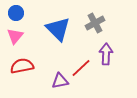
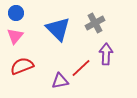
red semicircle: rotated 10 degrees counterclockwise
